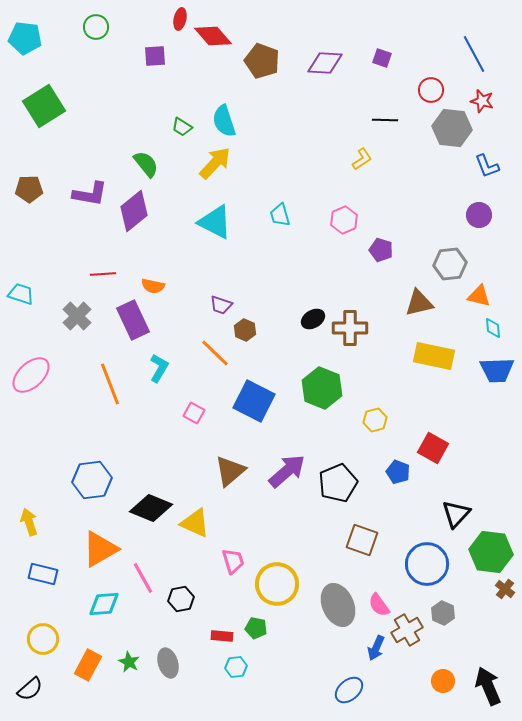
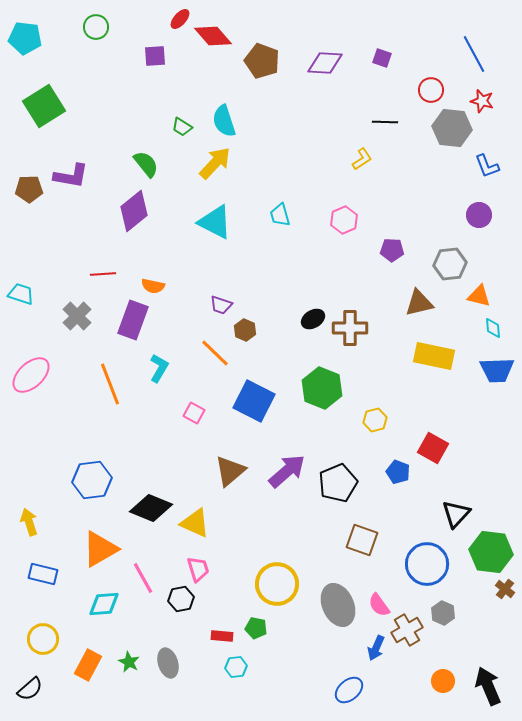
red ellipse at (180, 19): rotated 30 degrees clockwise
black line at (385, 120): moved 2 px down
purple L-shape at (90, 194): moved 19 px left, 18 px up
purple pentagon at (381, 250): moved 11 px right; rotated 15 degrees counterclockwise
purple rectangle at (133, 320): rotated 45 degrees clockwise
pink trapezoid at (233, 561): moved 35 px left, 8 px down
